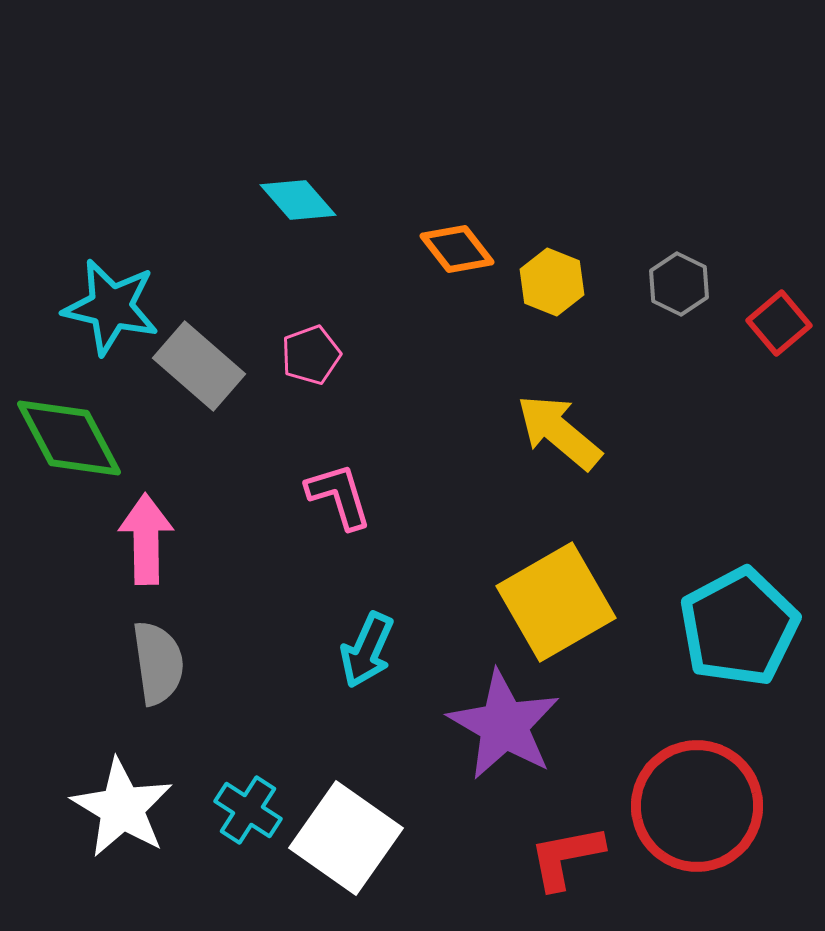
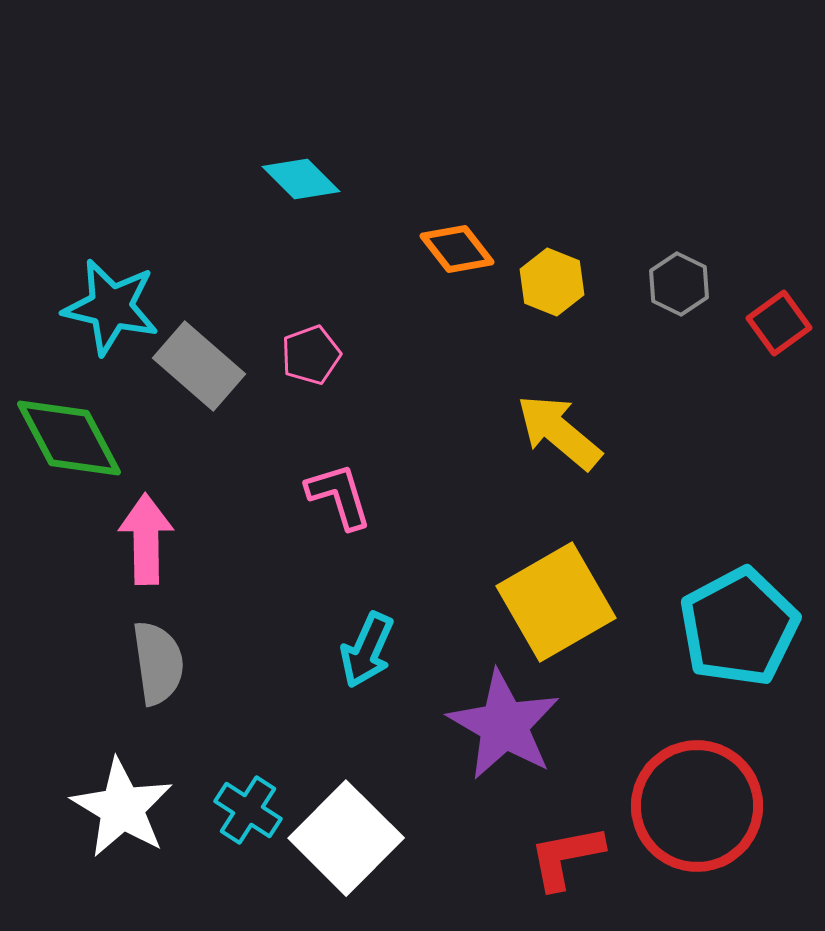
cyan diamond: moved 3 px right, 21 px up; rotated 4 degrees counterclockwise
red square: rotated 4 degrees clockwise
white square: rotated 10 degrees clockwise
